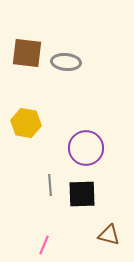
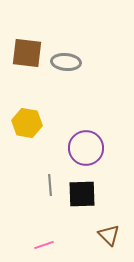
yellow hexagon: moved 1 px right
brown triangle: rotated 30 degrees clockwise
pink line: rotated 48 degrees clockwise
